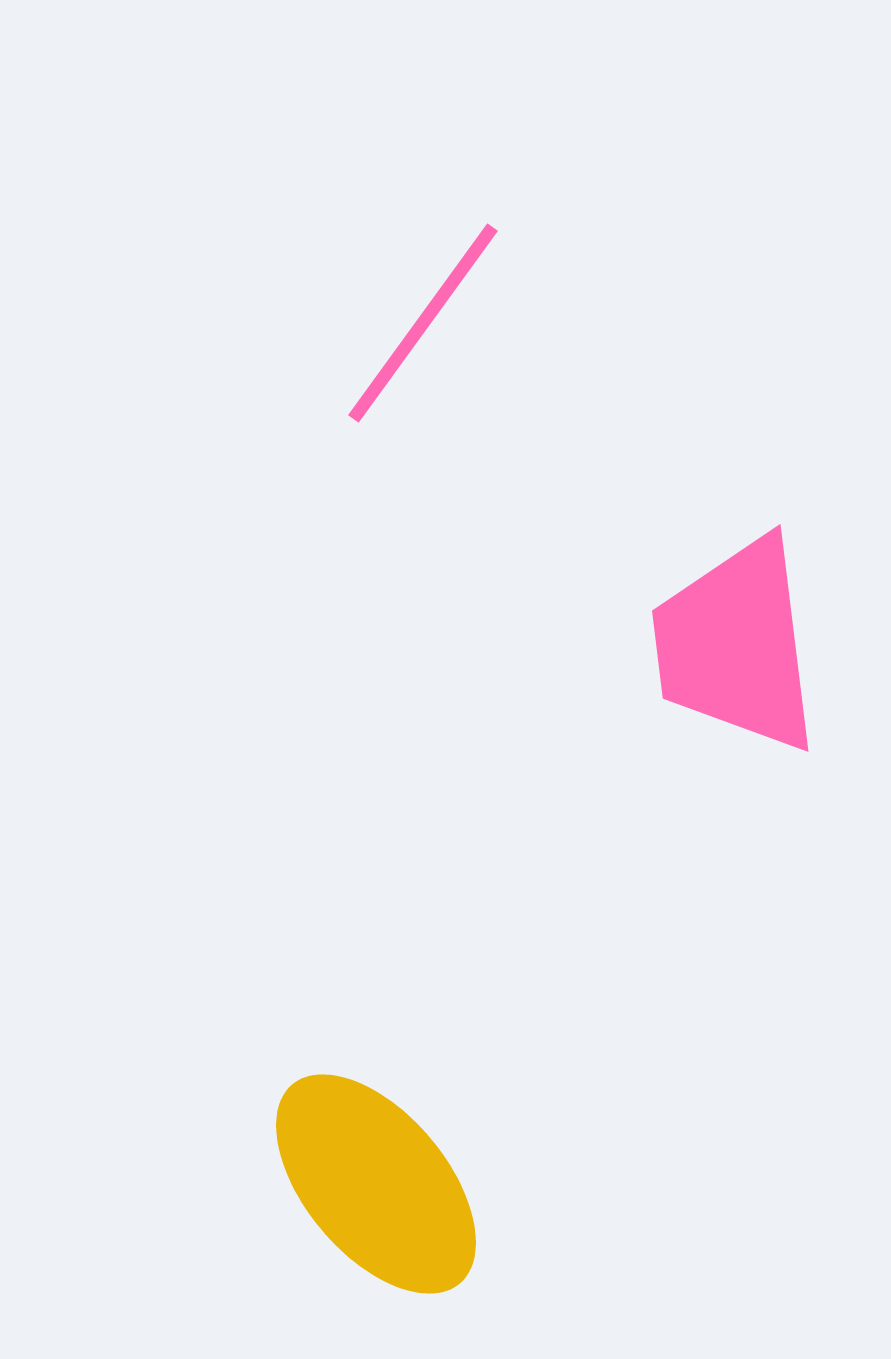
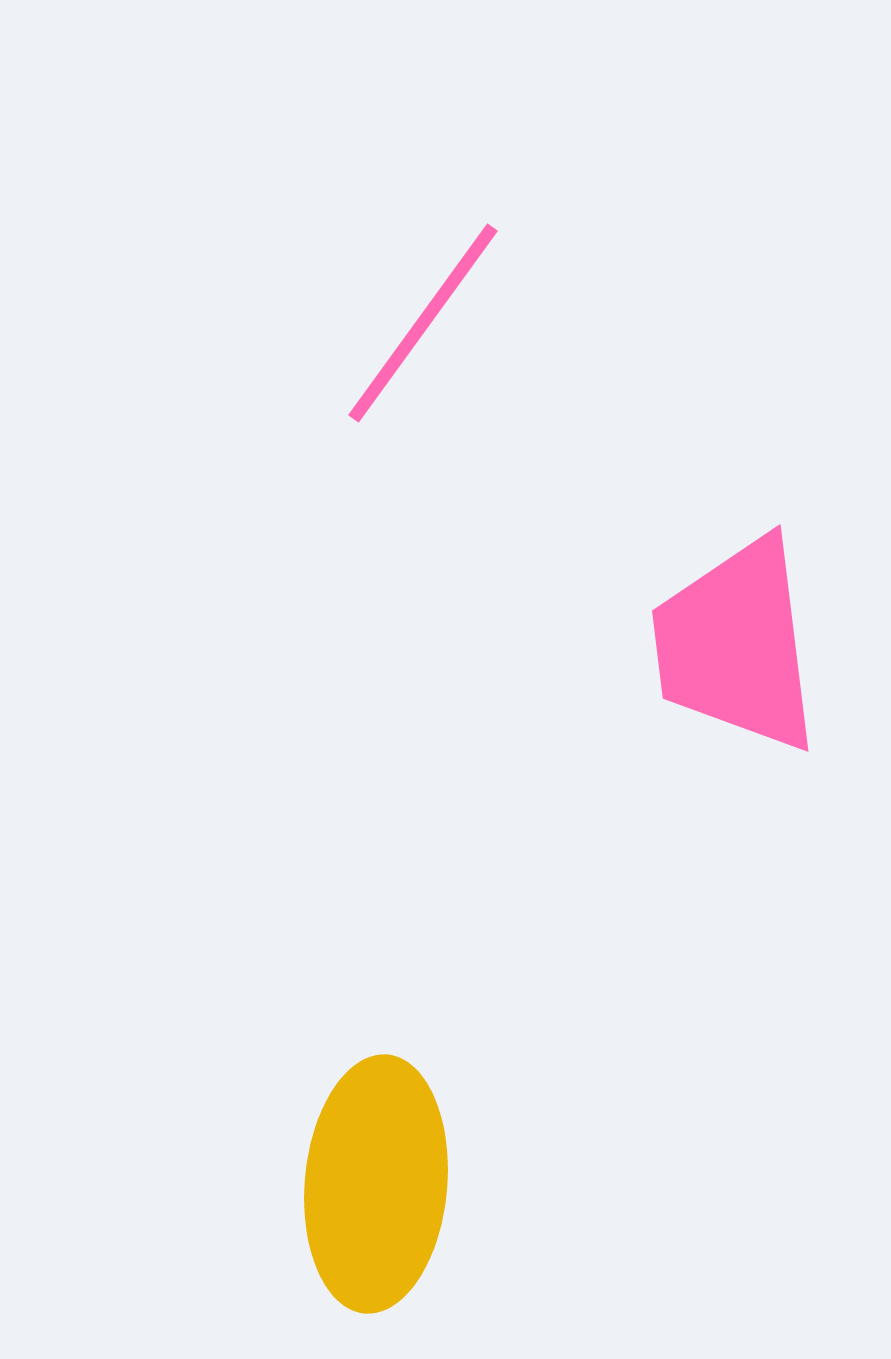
yellow ellipse: rotated 45 degrees clockwise
